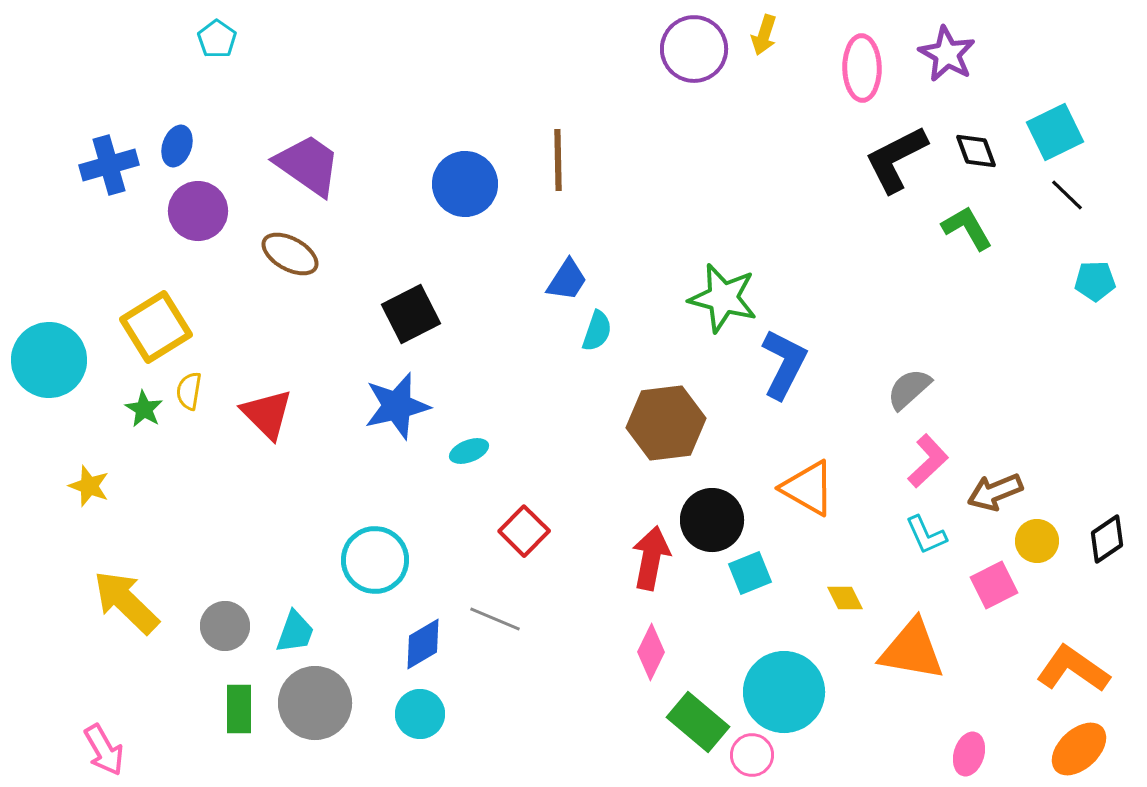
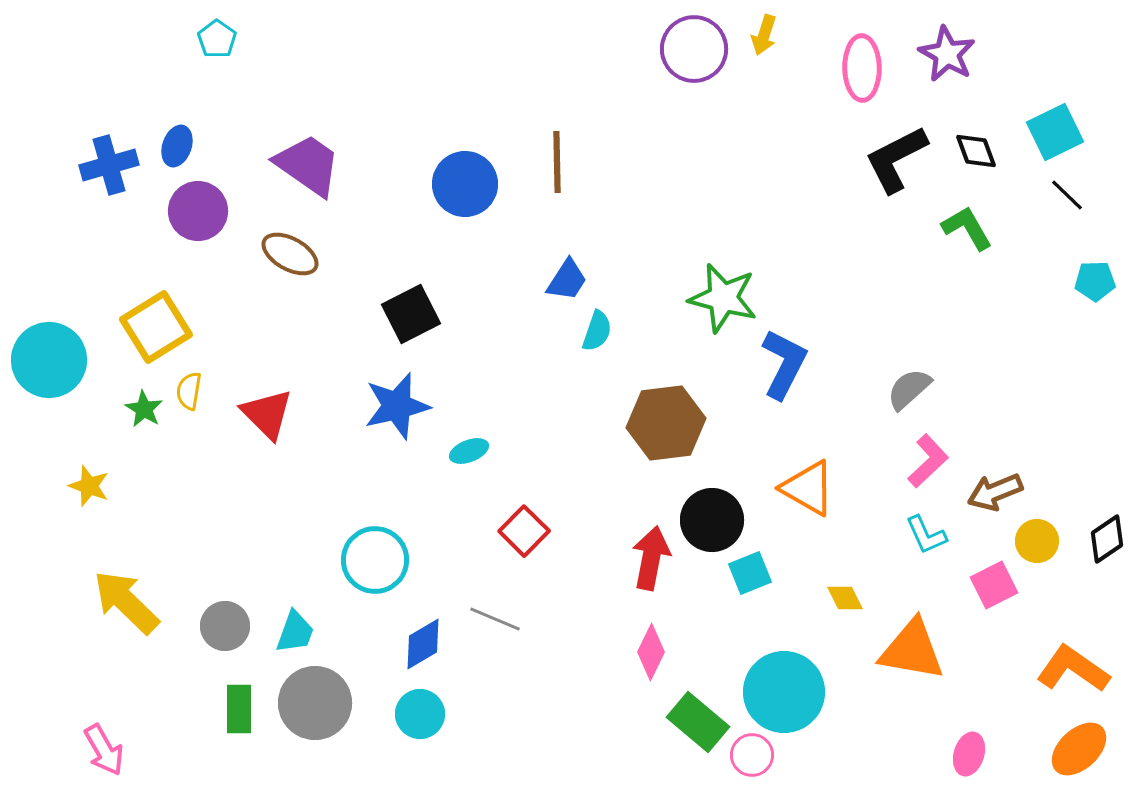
brown line at (558, 160): moved 1 px left, 2 px down
